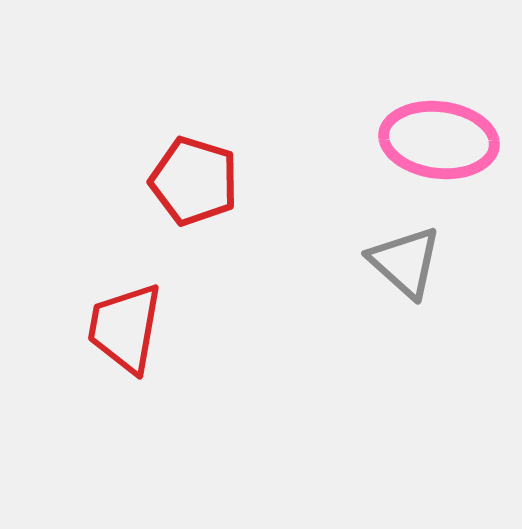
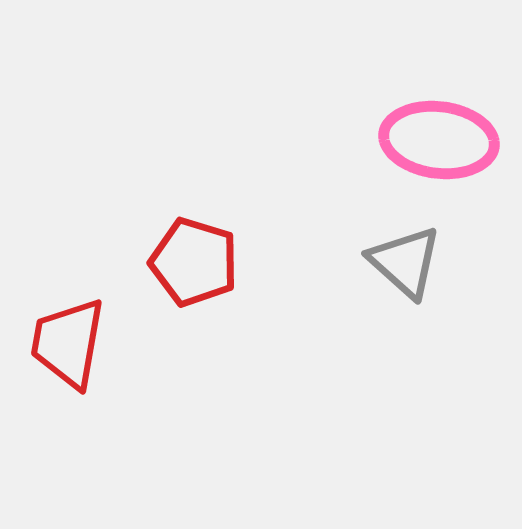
red pentagon: moved 81 px down
red trapezoid: moved 57 px left, 15 px down
